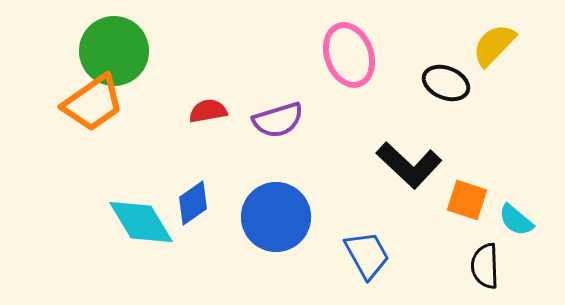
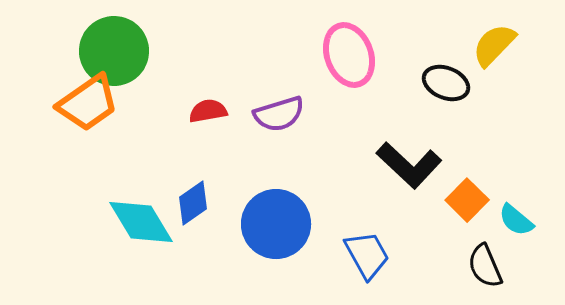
orange trapezoid: moved 5 px left
purple semicircle: moved 1 px right, 6 px up
orange square: rotated 27 degrees clockwise
blue circle: moved 7 px down
black semicircle: rotated 21 degrees counterclockwise
